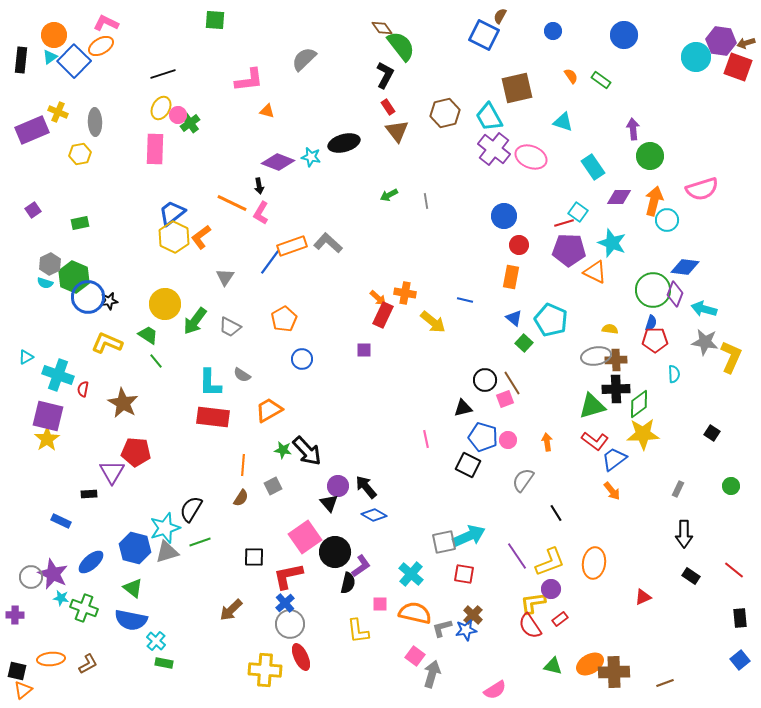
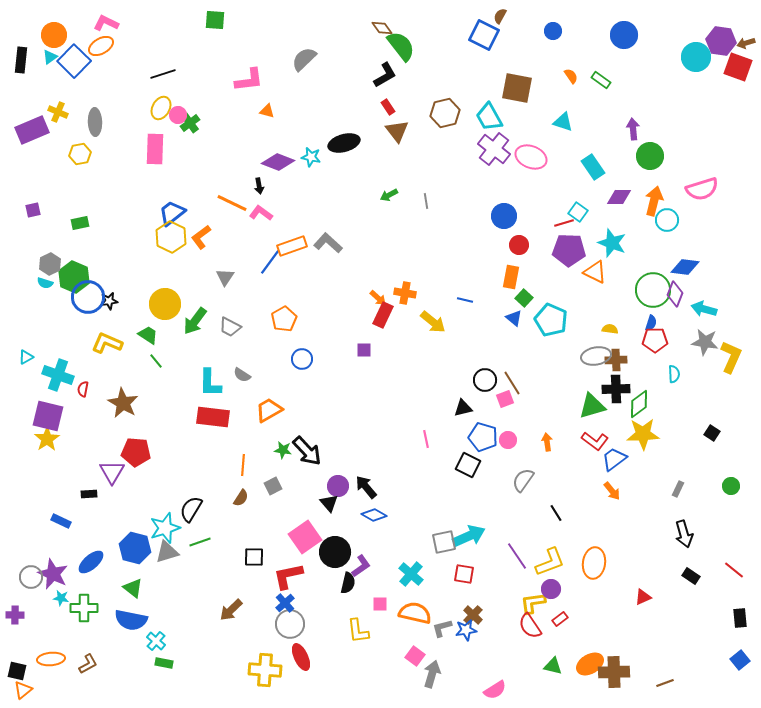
black L-shape at (385, 75): rotated 32 degrees clockwise
brown square at (517, 88): rotated 24 degrees clockwise
purple square at (33, 210): rotated 21 degrees clockwise
pink L-shape at (261, 213): rotated 95 degrees clockwise
yellow hexagon at (174, 237): moved 3 px left
green square at (524, 343): moved 45 px up
black arrow at (684, 534): rotated 16 degrees counterclockwise
green cross at (84, 608): rotated 20 degrees counterclockwise
